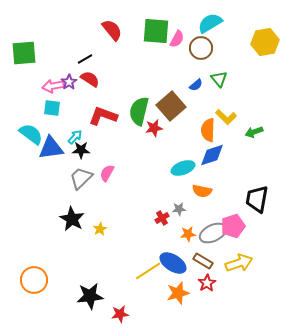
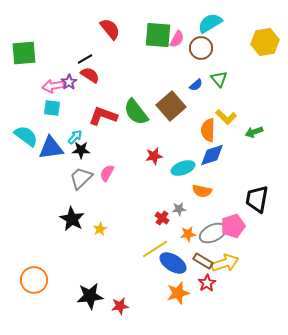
red semicircle at (112, 30): moved 2 px left, 1 px up
green square at (156, 31): moved 2 px right, 4 px down
red semicircle at (90, 79): moved 4 px up
green semicircle at (139, 111): moved 3 px left, 1 px down; rotated 52 degrees counterclockwise
red star at (154, 128): moved 28 px down
cyan semicircle at (31, 134): moved 5 px left, 2 px down
red cross at (162, 218): rotated 24 degrees counterclockwise
yellow arrow at (239, 263): moved 14 px left
yellow line at (148, 271): moved 7 px right, 22 px up
red star at (120, 314): moved 8 px up
